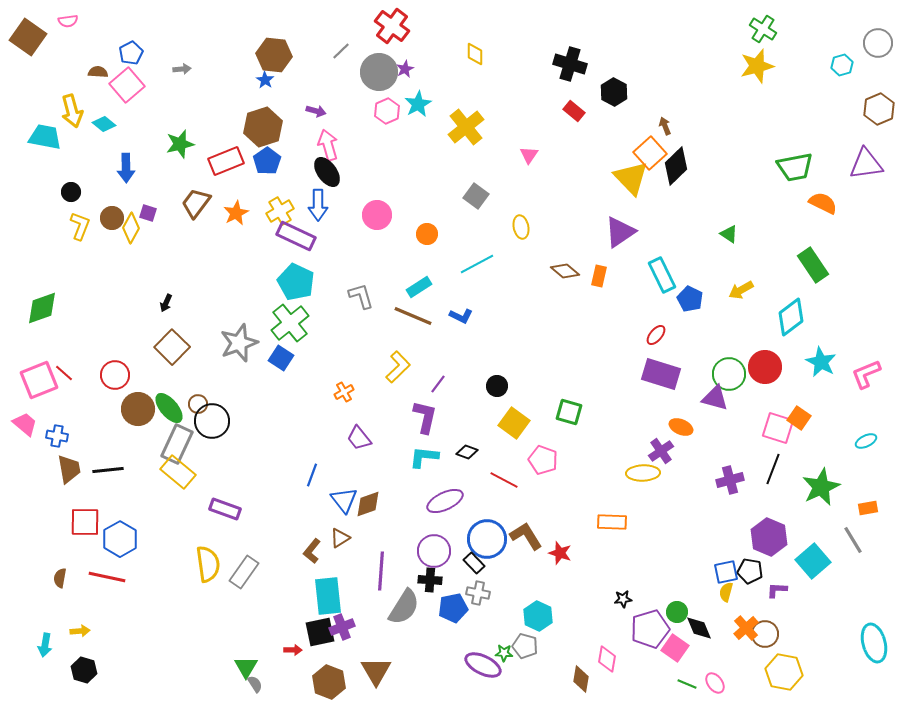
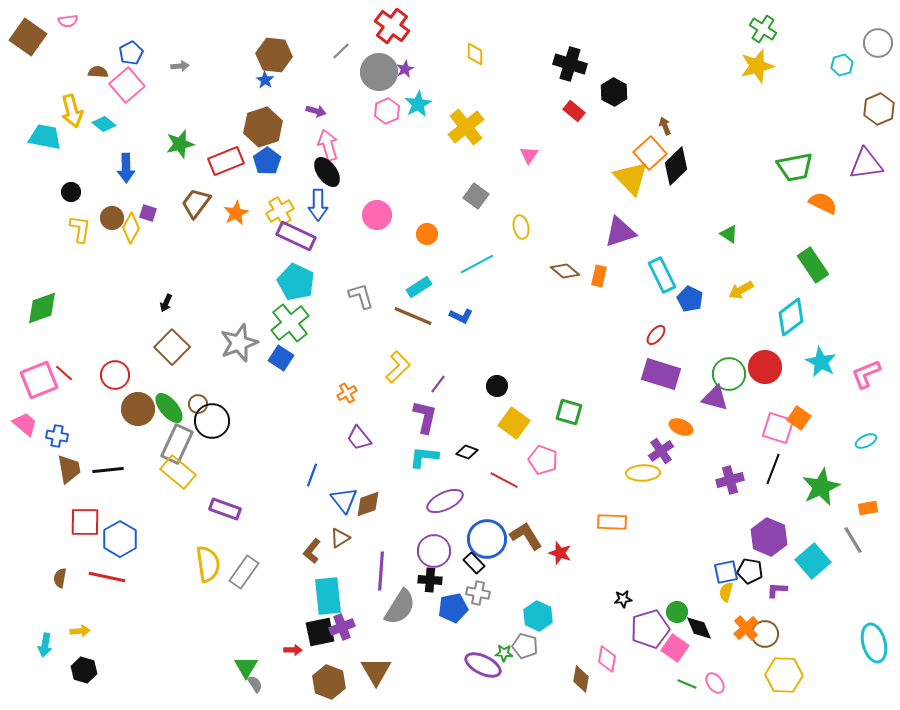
gray arrow at (182, 69): moved 2 px left, 3 px up
yellow L-shape at (80, 226): moved 3 px down; rotated 12 degrees counterclockwise
purple triangle at (620, 232): rotated 16 degrees clockwise
orange cross at (344, 392): moved 3 px right, 1 px down
gray semicircle at (404, 607): moved 4 px left
yellow hexagon at (784, 672): moved 3 px down; rotated 9 degrees counterclockwise
